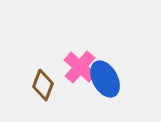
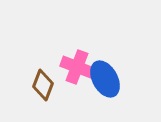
pink cross: moved 3 px left; rotated 20 degrees counterclockwise
